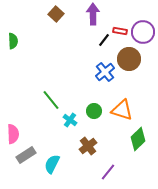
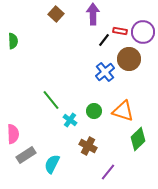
orange triangle: moved 1 px right, 1 px down
brown cross: rotated 24 degrees counterclockwise
